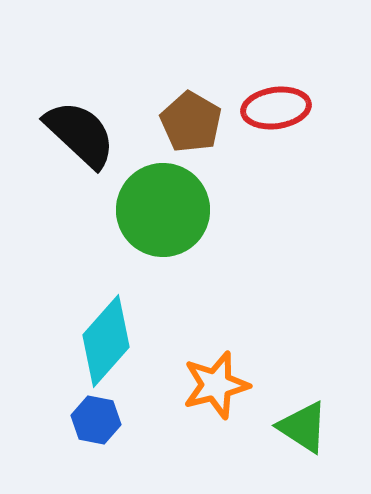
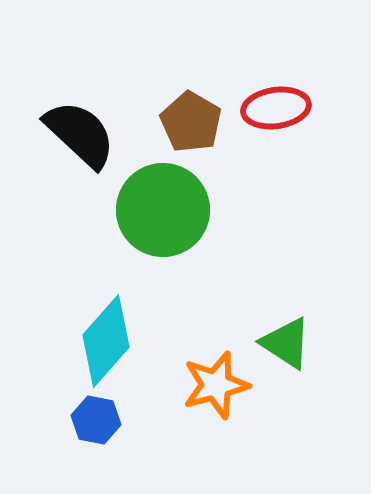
green triangle: moved 17 px left, 84 px up
